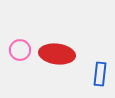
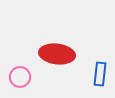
pink circle: moved 27 px down
